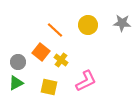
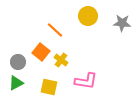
yellow circle: moved 9 px up
pink L-shape: rotated 35 degrees clockwise
